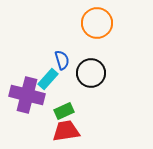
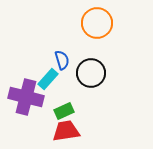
purple cross: moved 1 px left, 2 px down
